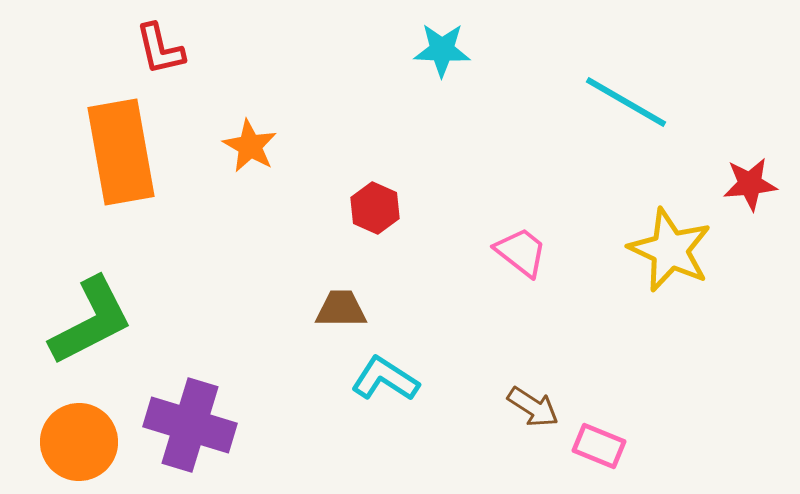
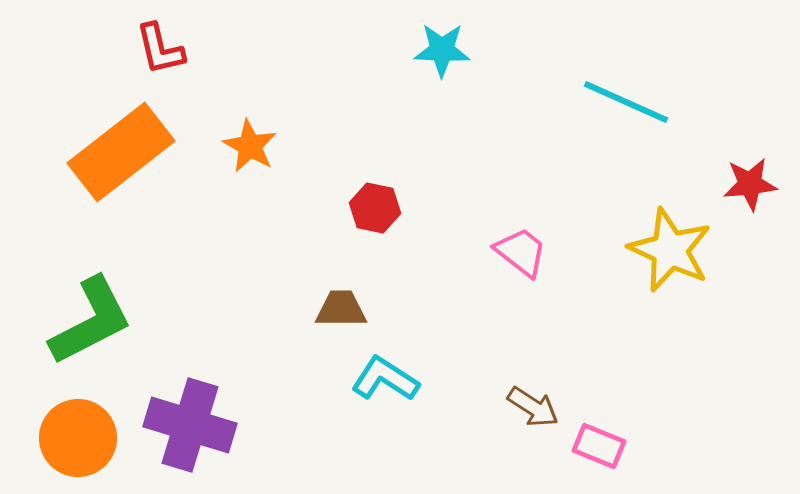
cyan line: rotated 6 degrees counterclockwise
orange rectangle: rotated 62 degrees clockwise
red hexagon: rotated 12 degrees counterclockwise
orange circle: moved 1 px left, 4 px up
